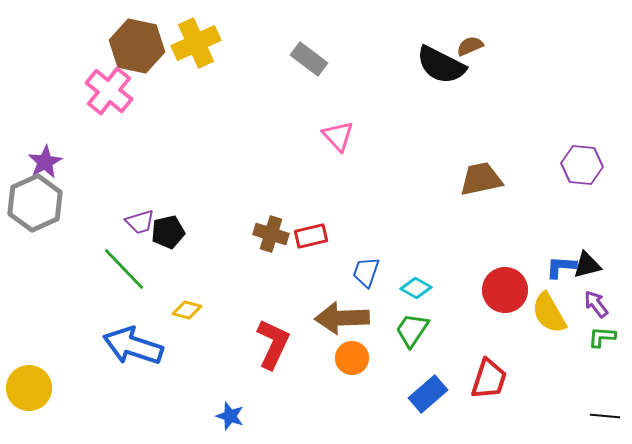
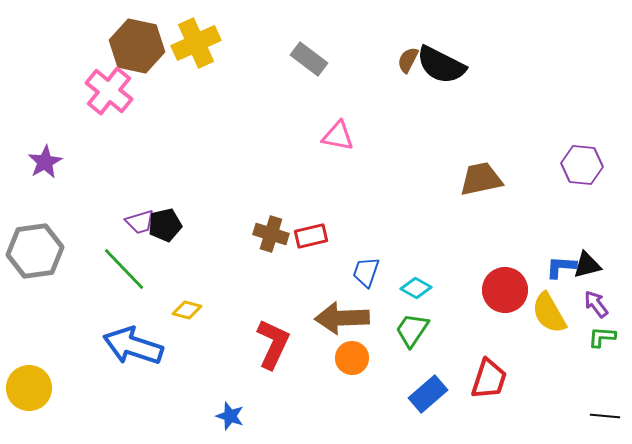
brown semicircle: moved 62 px left, 14 px down; rotated 40 degrees counterclockwise
pink triangle: rotated 36 degrees counterclockwise
gray hexagon: moved 48 px down; rotated 16 degrees clockwise
black pentagon: moved 3 px left, 7 px up
